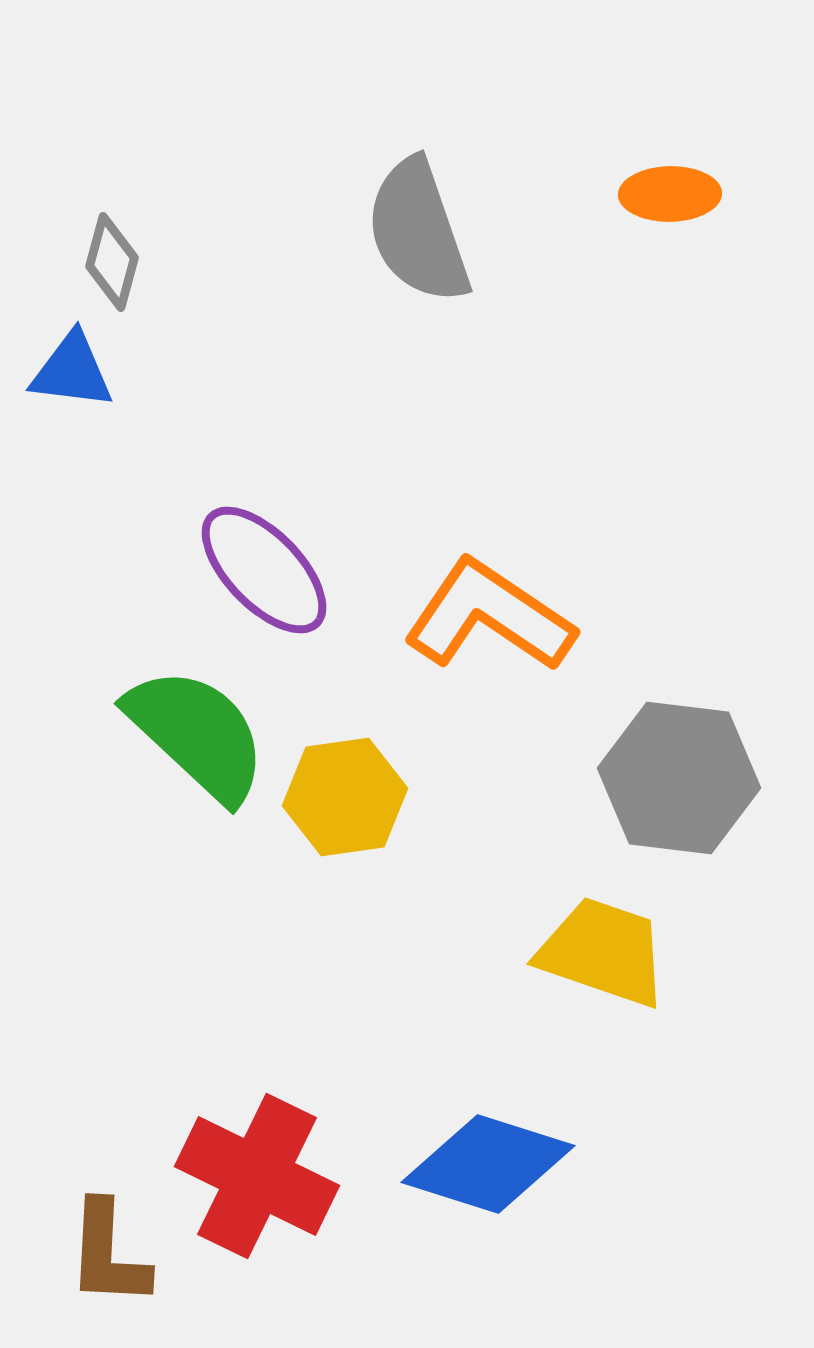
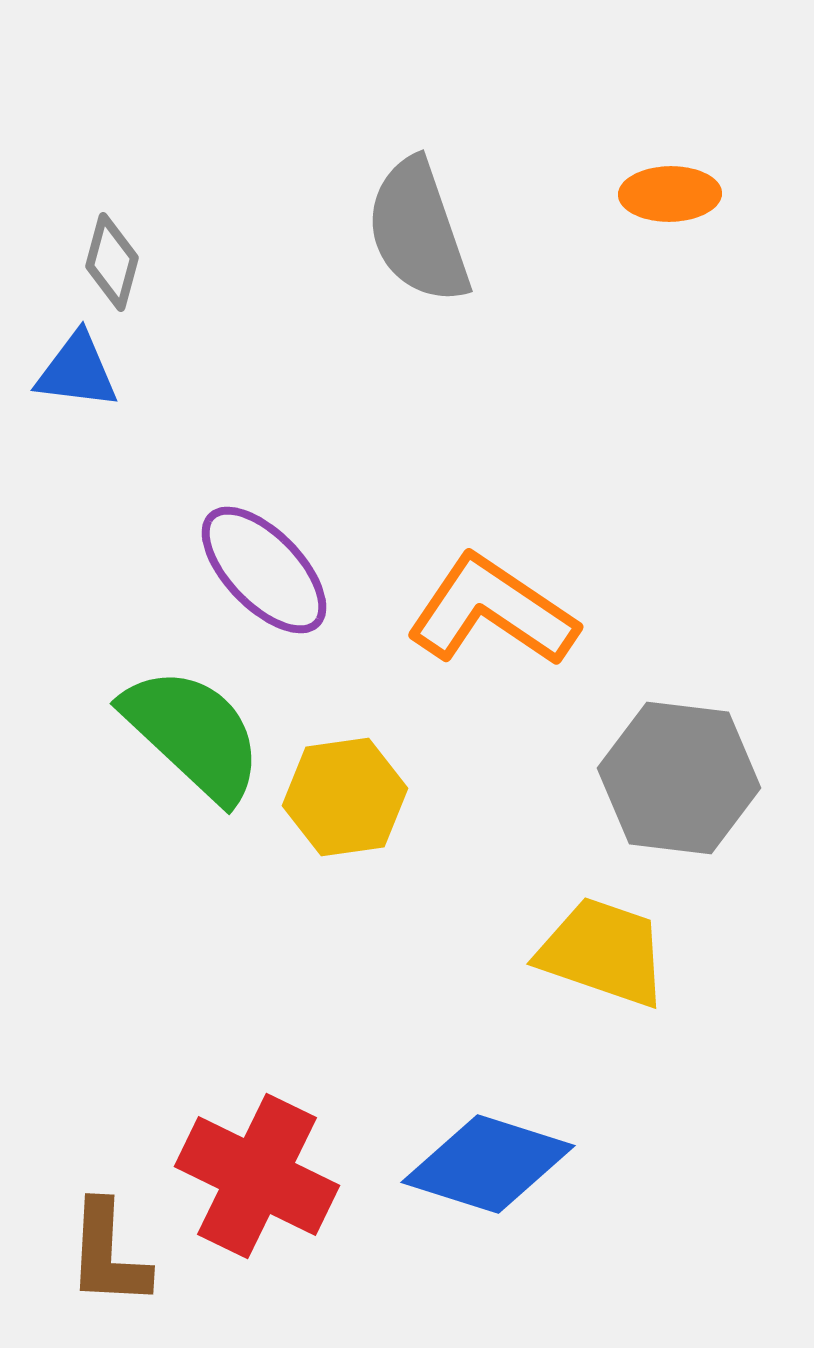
blue triangle: moved 5 px right
orange L-shape: moved 3 px right, 5 px up
green semicircle: moved 4 px left
